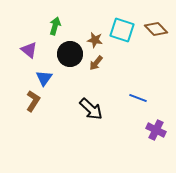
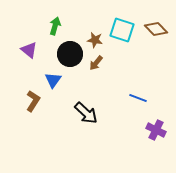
blue triangle: moved 9 px right, 2 px down
black arrow: moved 5 px left, 4 px down
